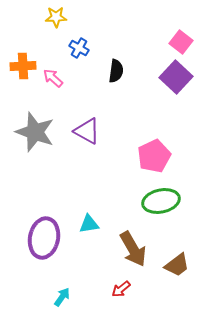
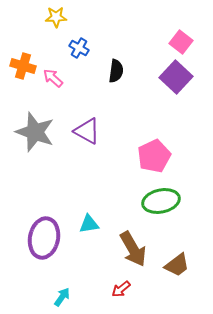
orange cross: rotated 20 degrees clockwise
